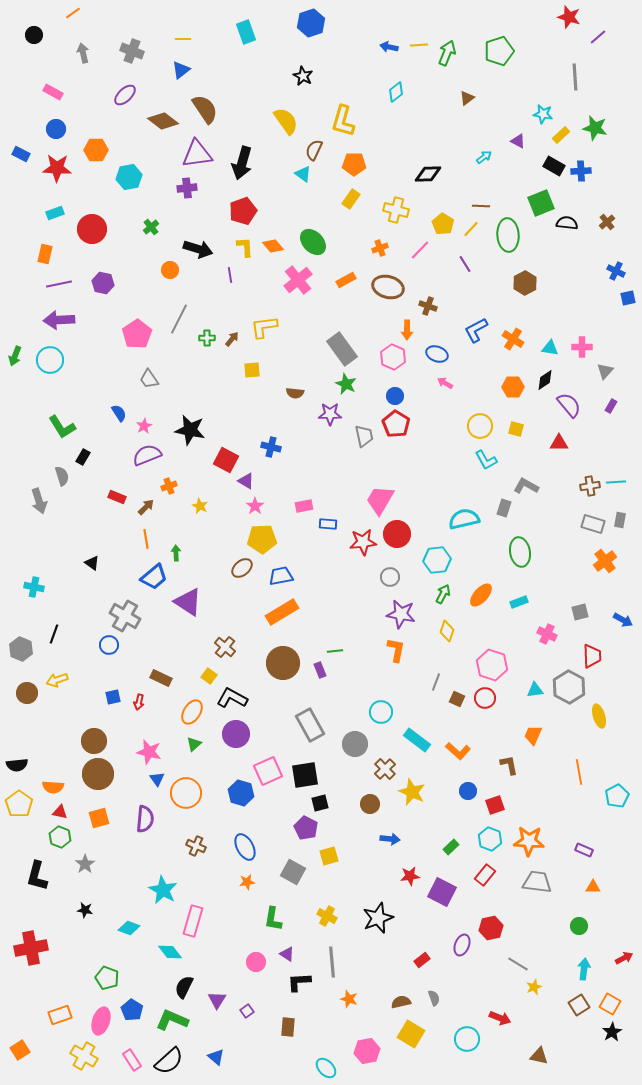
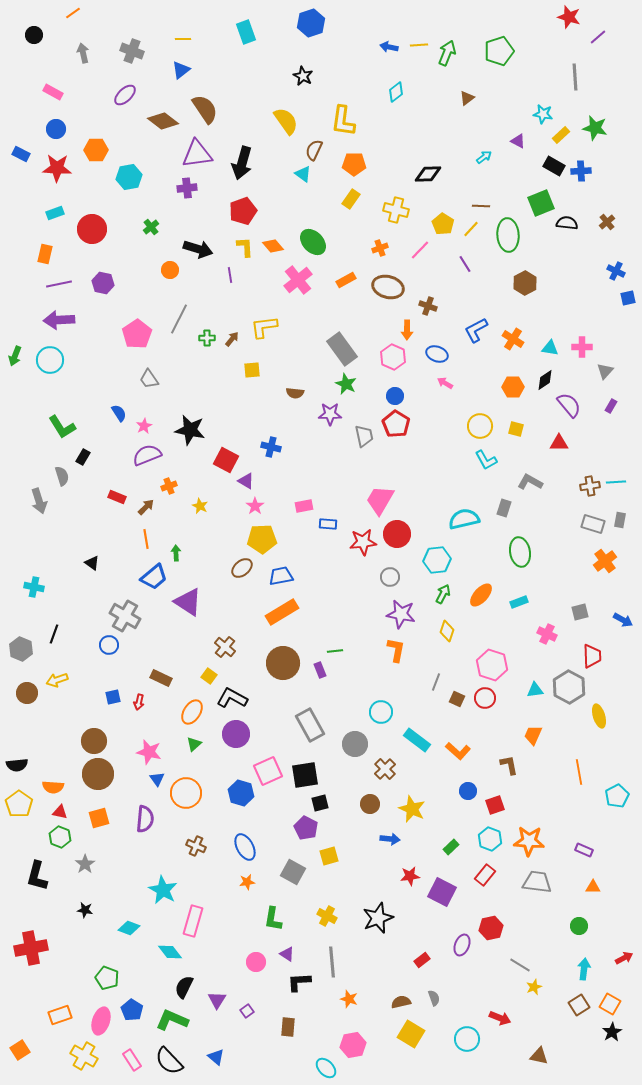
yellow L-shape at (343, 121): rotated 8 degrees counterclockwise
gray L-shape at (526, 486): moved 4 px right, 4 px up
yellow star at (412, 792): moved 17 px down
gray line at (518, 964): moved 2 px right, 1 px down
pink hexagon at (367, 1051): moved 14 px left, 6 px up
black semicircle at (169, 1061): rotated 88 degrees clockwise
